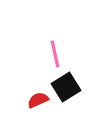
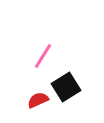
pink line: moved 12 px left, 2 px down; rotated 44 degrees clockwise
